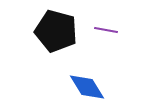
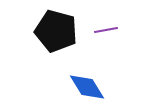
purple line: rotated 20 degrees counterclockwise
